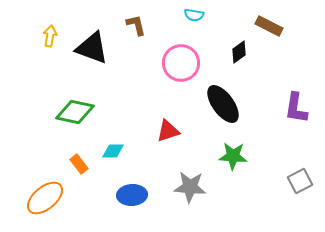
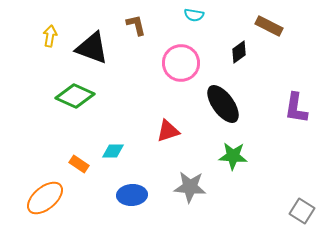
green diamond: moved 16 px up; rotated 12 degrees clockwise
orange rectangle: rotated 18 degrees counterclockwise
gray square: moved 2 px right, 30 px down; rotated 30 degrees counterclockwise
